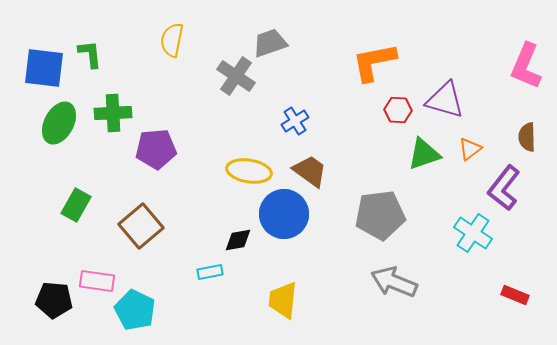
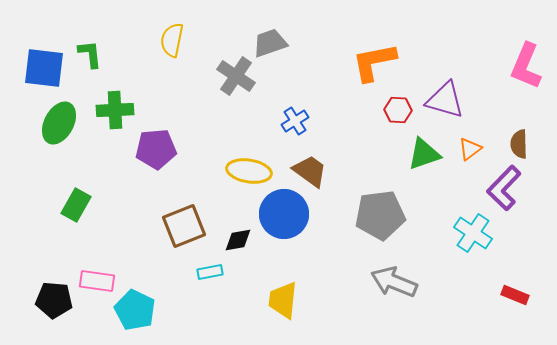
green cross: moved 2 px right, 3 px up
brown semicircle: moved 8 px left, 7 px down
purple L-shape: rotated 6 degrees clockwise
brown square: moved 43 px right; rotated 18 degrees clockwise
